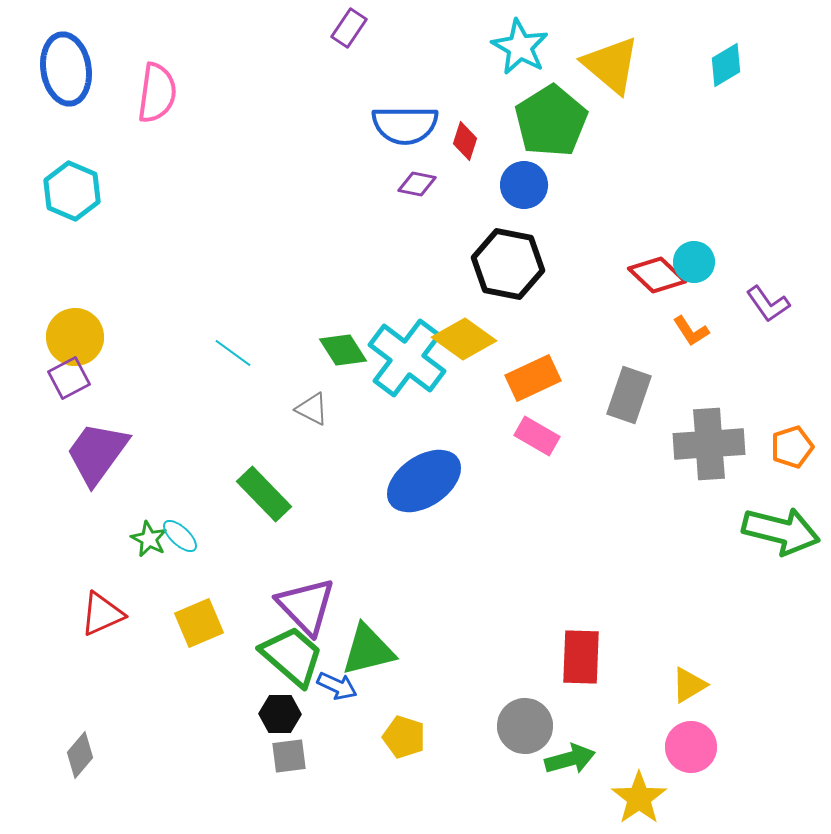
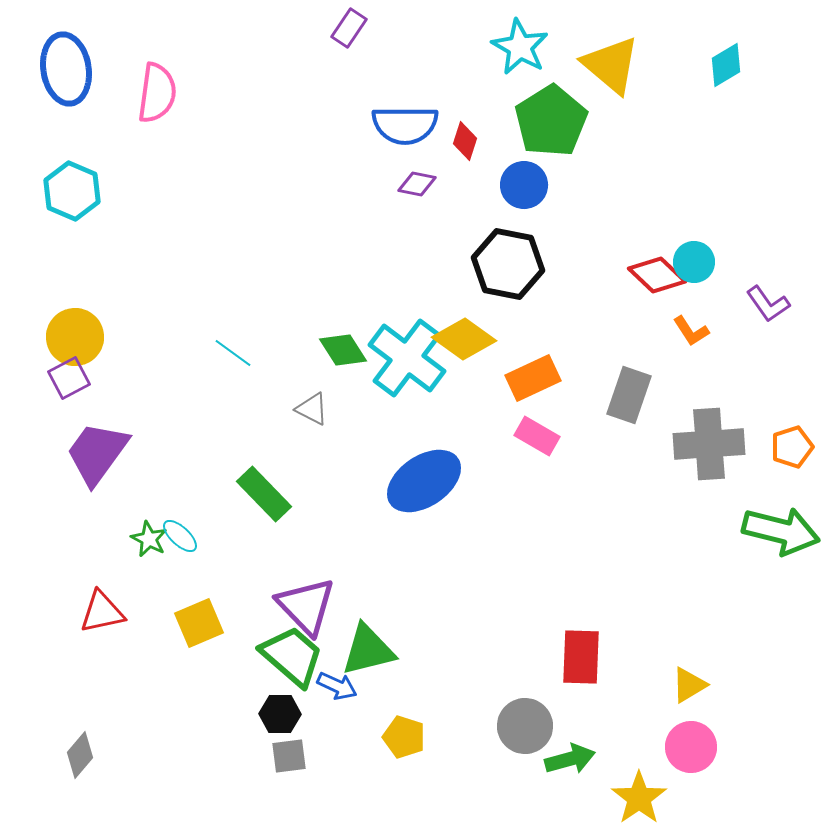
red triangle at (102, 614): moved 2 px up; rotated 12 degrees clockwise
